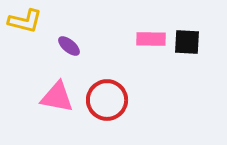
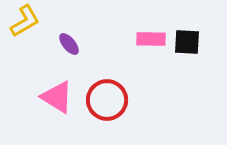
yellow L-shape: rotated 44 degrees counterclockwise
purple ellipse: moved 2 px up; rotated 10 degrees clockwise
pink triangle: rotated 21 degrees clockwise
